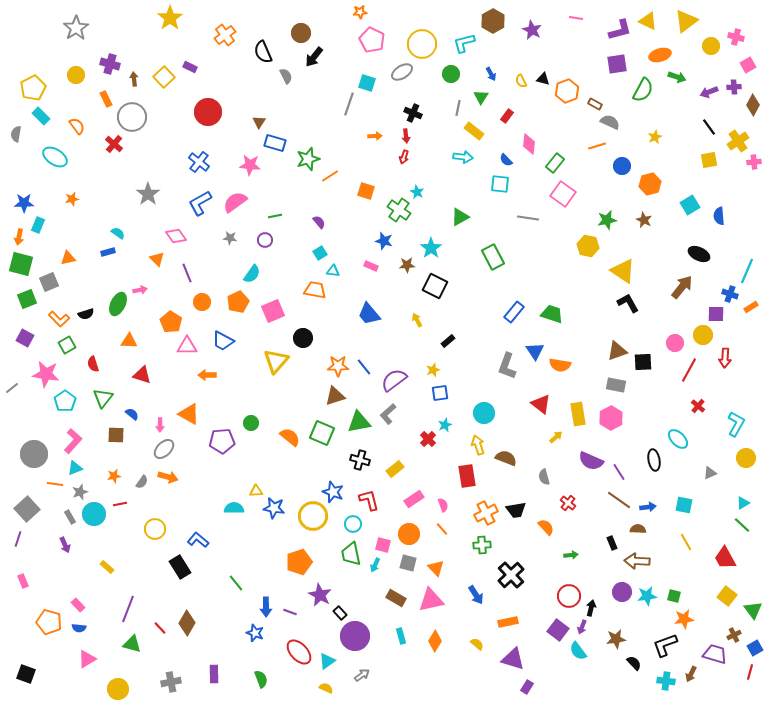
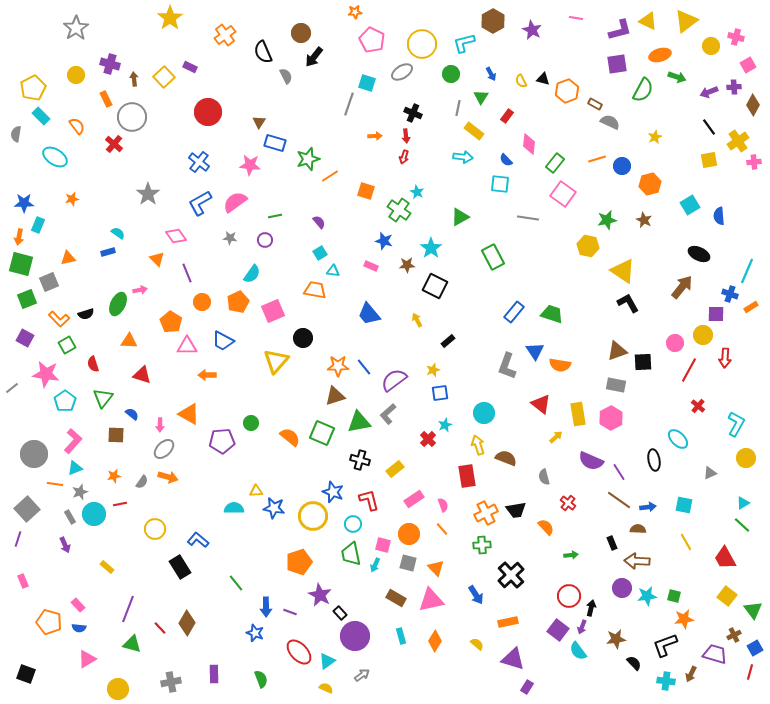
orange star at (360, 12): moved 5 px left
orange line at (597, 146): moved 13 px down
purple circle at (622, 592): moved 4 px up
